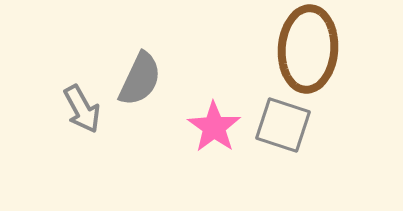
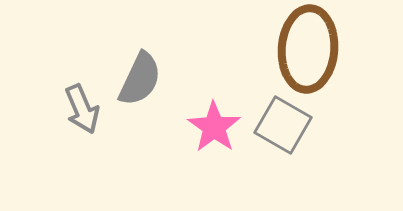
gray arrow: rotated 6 degrees clockwise
gray square: rotated 12 degrees clockwise
